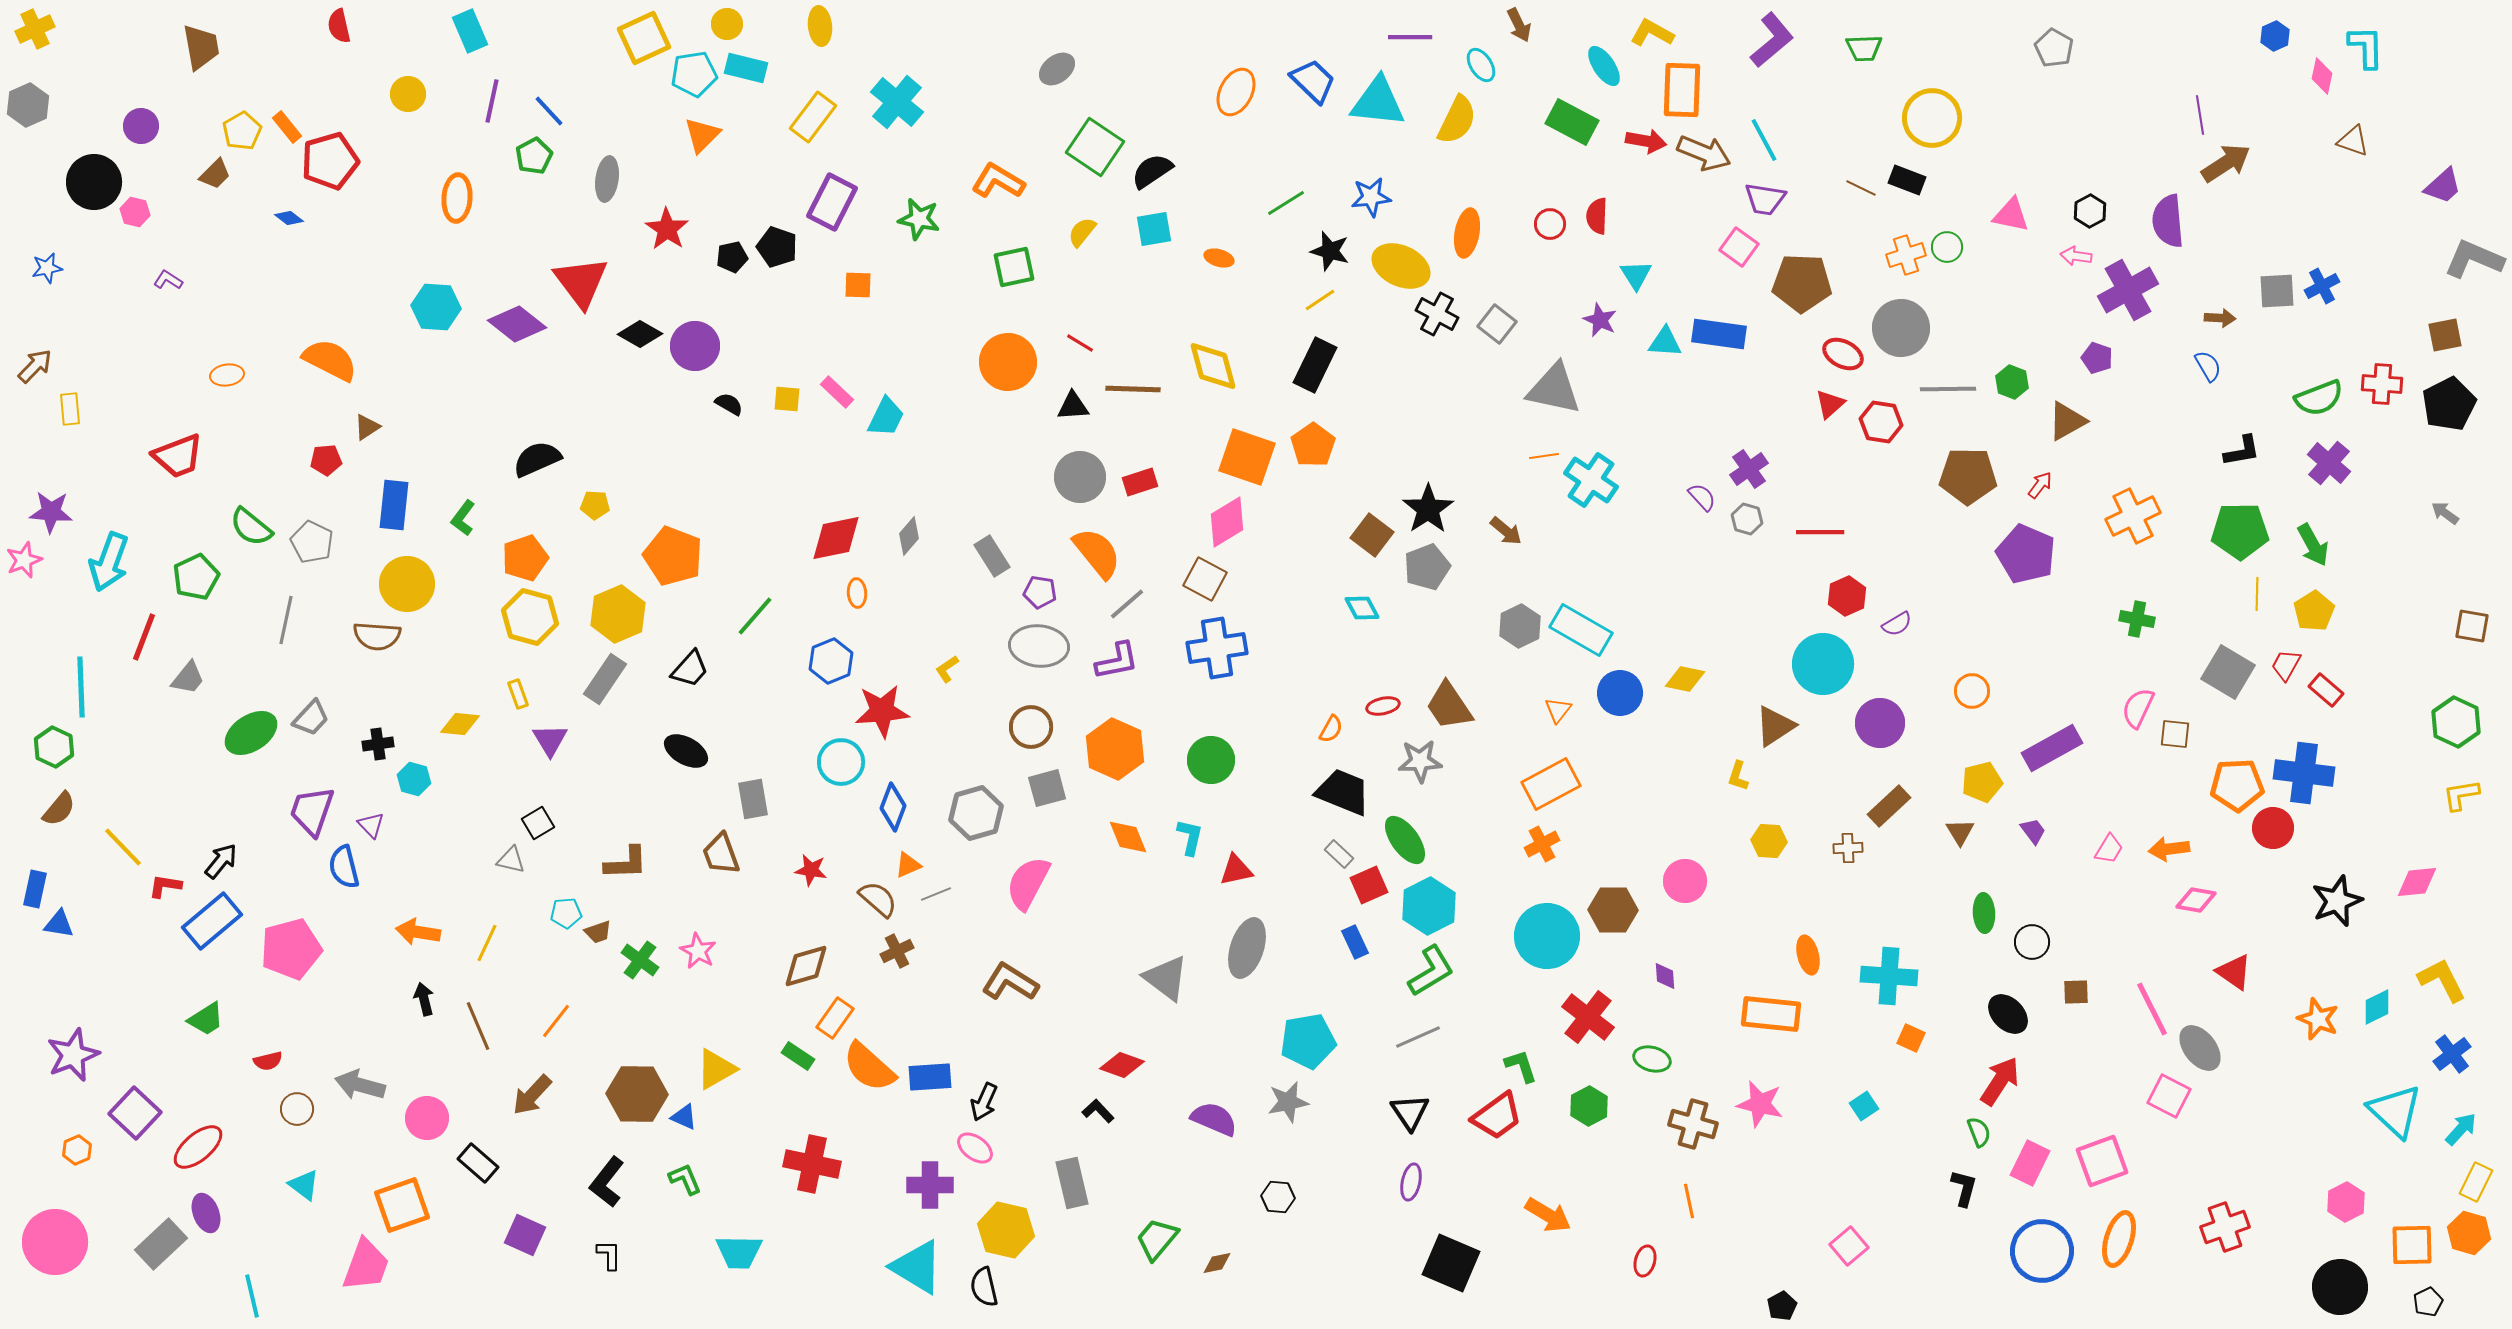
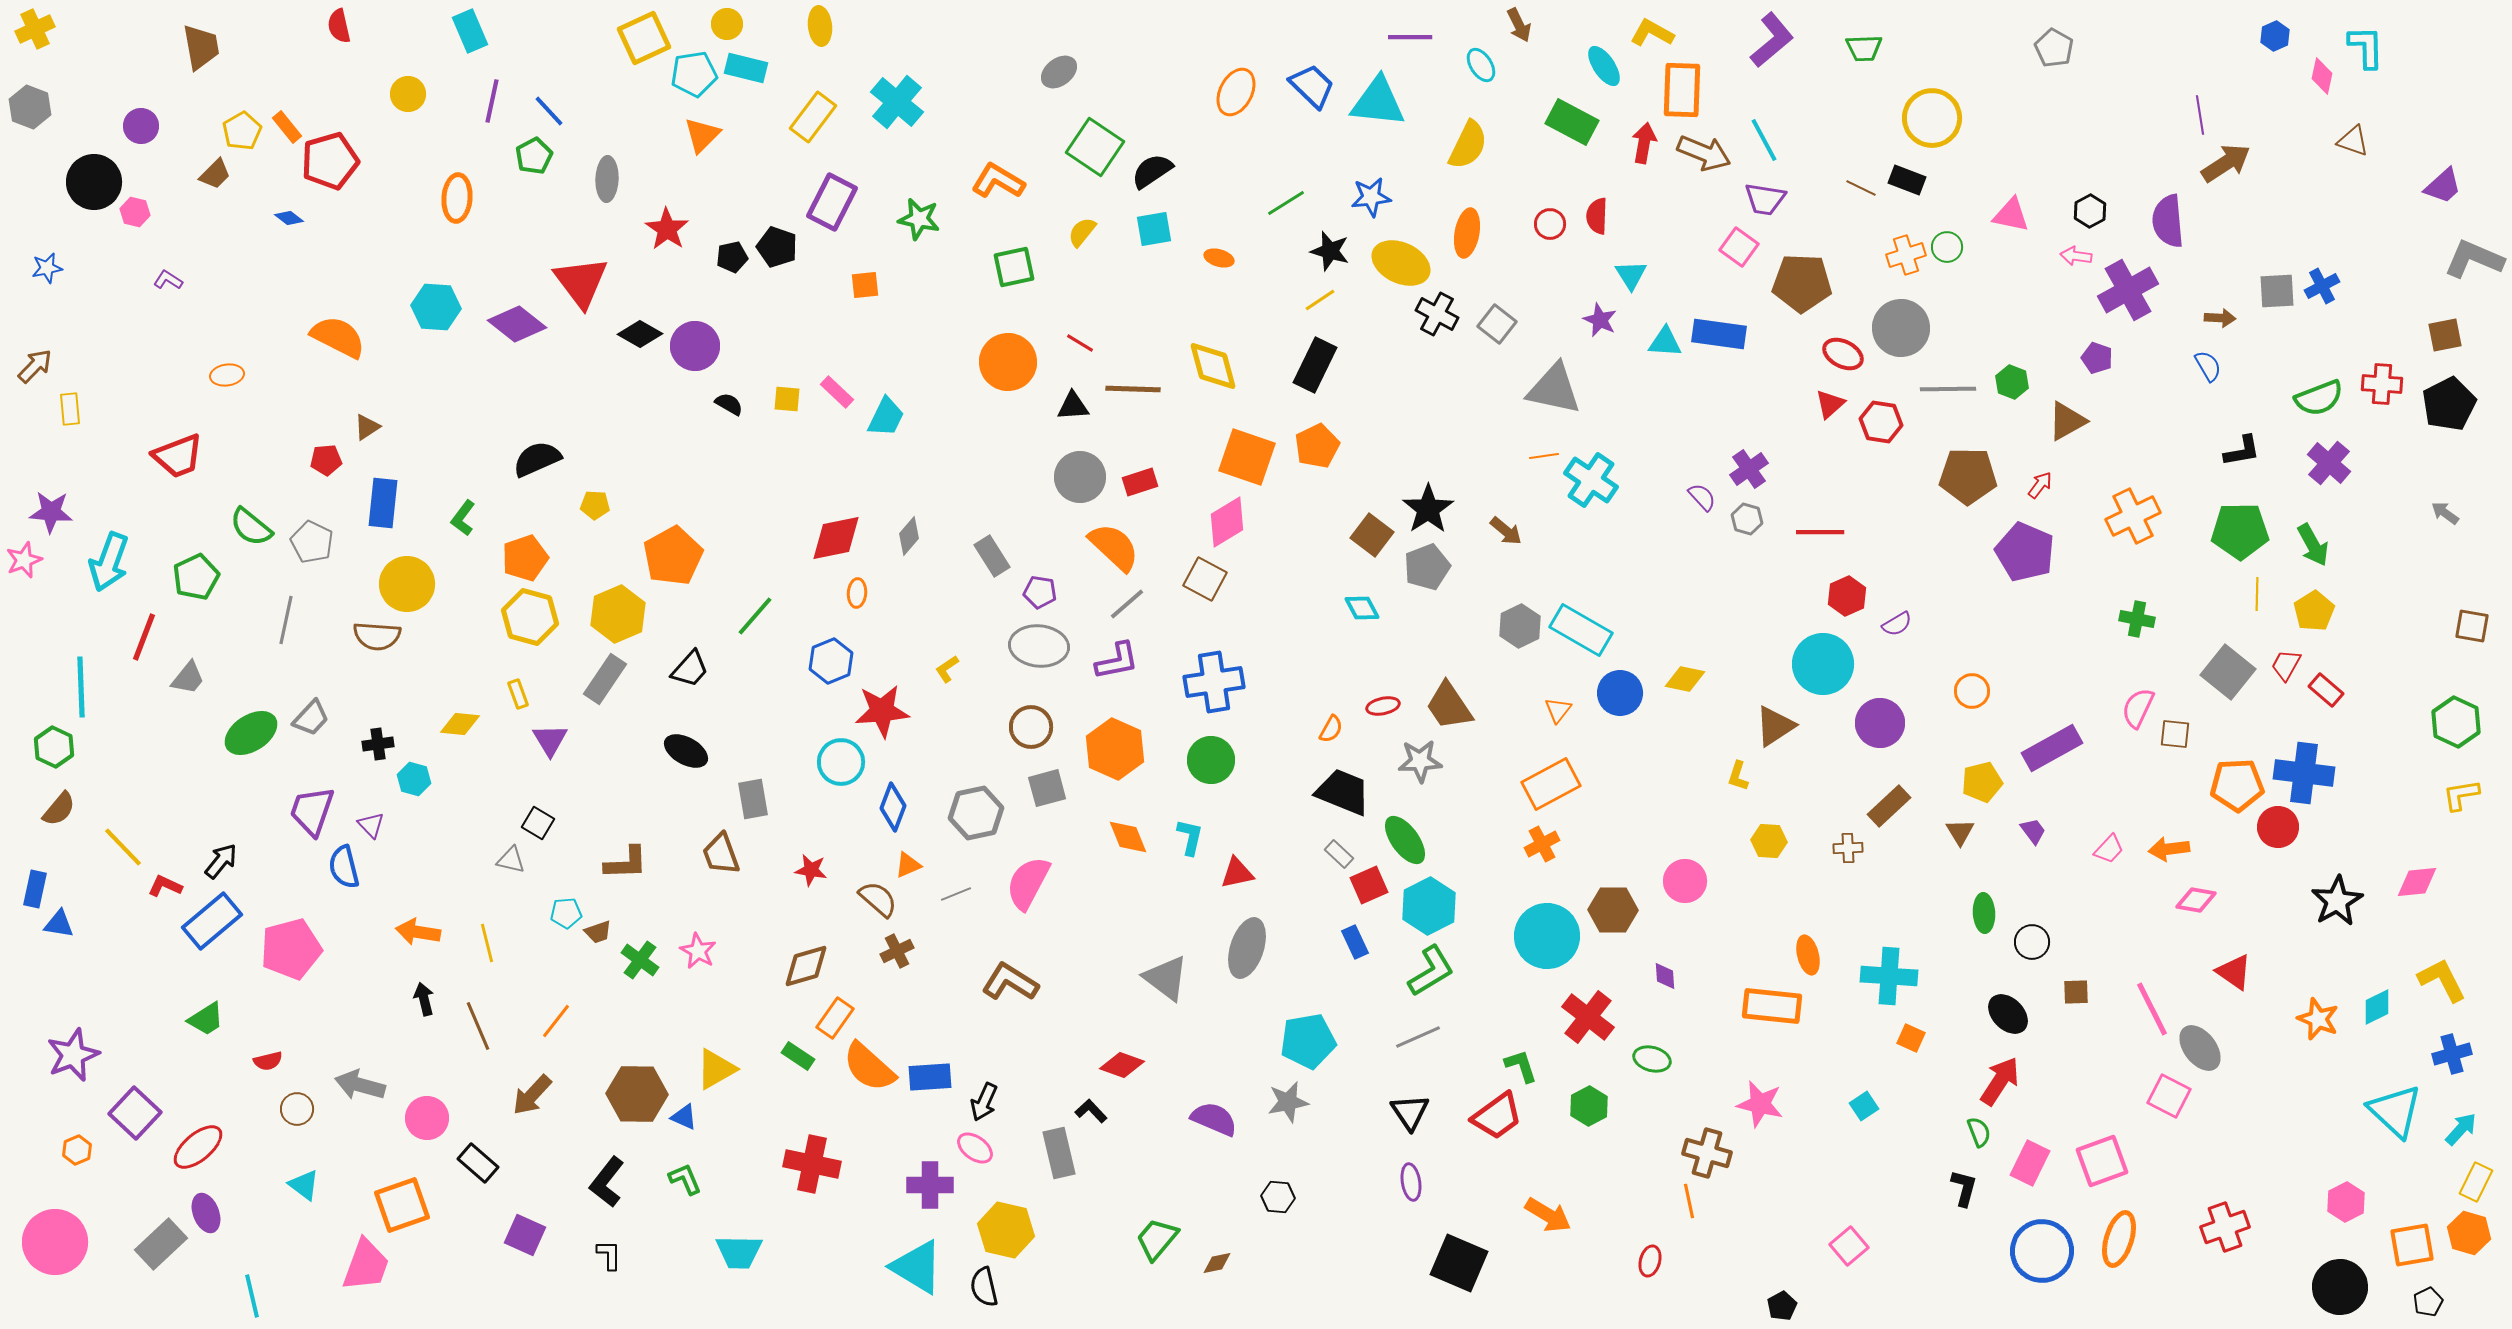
gray ellipse at (1057, 69): moved 2 px right, 3 px down
blue trapezoid at (1313, 81): moved 1 px left, 5 px down
gray hexagon at (28, 105): moved 2 px right, 2 px down; rotated 15 degrees counterclockwise
yellow semicircle at (1457, 120): moved 11 px right, 25 px down
red arrow at (1646, 141): moved 2 px left, 2 px down; rotated 90 degrees counterclockwise
gray ellipse at (607, 179): rotated 6 degrees counterclockwise
yellow ellipse at (1401, 266): moved 3 px up
cyan triangle at (1636, 275): moved 5 px left
orange square at (858, 285): moved 7 px right; rotated 8 degrees counterclockwise
orange semicircle at (330, 360): moved 8 px right, 23 px up
orange pentagon at (1313, 445): moved 4 px right, 1 px down; rotated 9 degrees clockwise
blue rectangle at (394, 505): moved 11 px left, 2 px up
orange semicircle at (1097, 553): moved 17 px right, 6 px up; rotated 8 degrees counterclockwise
purple pentagon at (2026, 554): moved 1 px left, 2 px up
orange pentagon at (673, 556): rotated 22 degrees clockwise
orange ellipse at (857, 593): rotated 8 degrees clockwise
blue cross at (1217, 648): moved 3 px left, 34 px down
gray square at (2228, 672): rotated 8 degrees clockwise
gray hexagon at (976, 813): rotated 4 degrees clockwise
black square at (538, 823): rotated 28 degrees counterclockwise
red circle at (2273, 828): moved 5 px right, 1 px up
pink trapezoid at (2109, 849): rotated 12 degrees clockwise
red triangle at (1236, 870): moved 1 px right, 3 px down
red L-shape at (165, 886): rotated 16 degrees clockwise
gray line at (936, 894): moved 20 px right
black star at (2337, 901): rotated 9 degrees counterclockwise
yellow line at (487, 943): rotated 39 degrees counterclockwise
orange rectangle at (1771, 1014): moved 1 px right, 8 px up
blue cross at (2452, 1054): rotated 21 degrees clockwise
black L-shape at (1098, 1111): moved 7 px left
brown cross at (1693, 1124): moved 14 px right, 29 px down
purple ellipse at (1411, 1182): rotated 21 degrees counterclockwise
gray rectangle at (1072, 1183): moved 13 px left, 30 px up
orange square at (2412, 1245): rotated 9 degrees counterclockwise
red ellipse at (1645, 1261): moved 5 px right
black square at (1451, 1263): moved 8 px right
